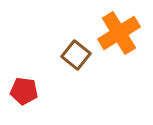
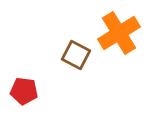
brown square: rotated 12 degrees counterclockwise
